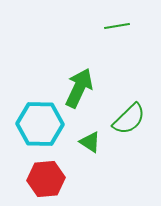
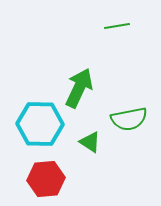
green semicircle: rotated 33 degrees clockwise
